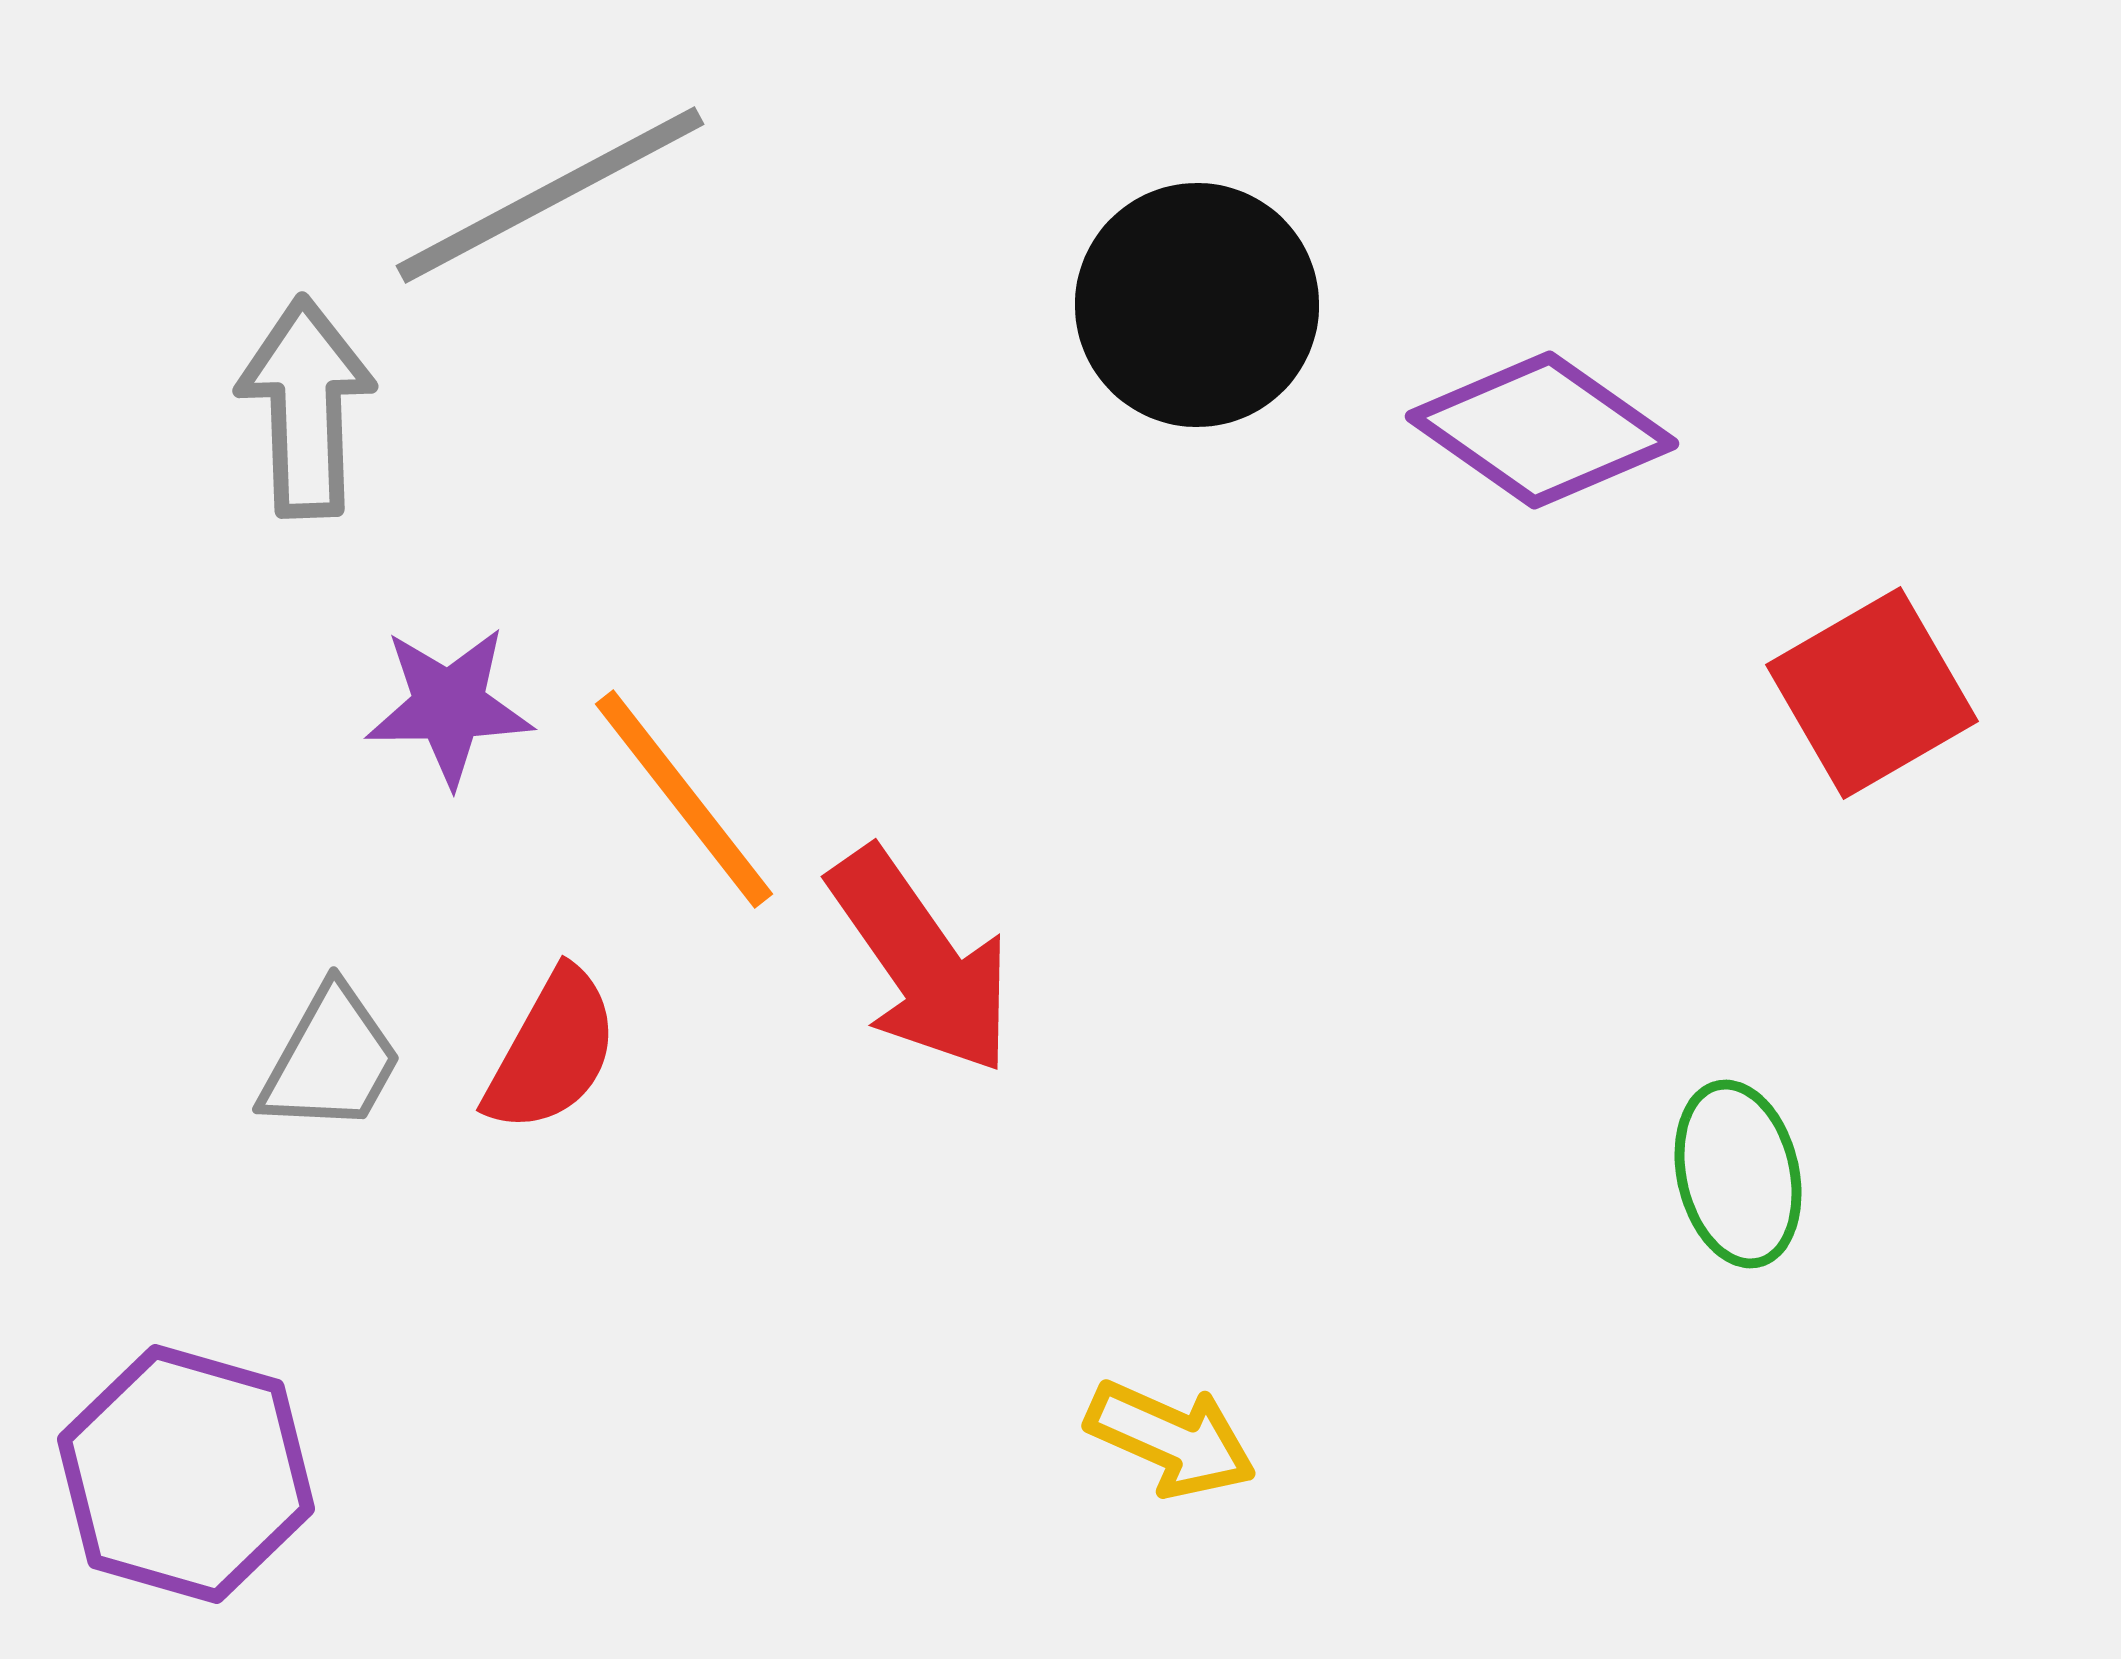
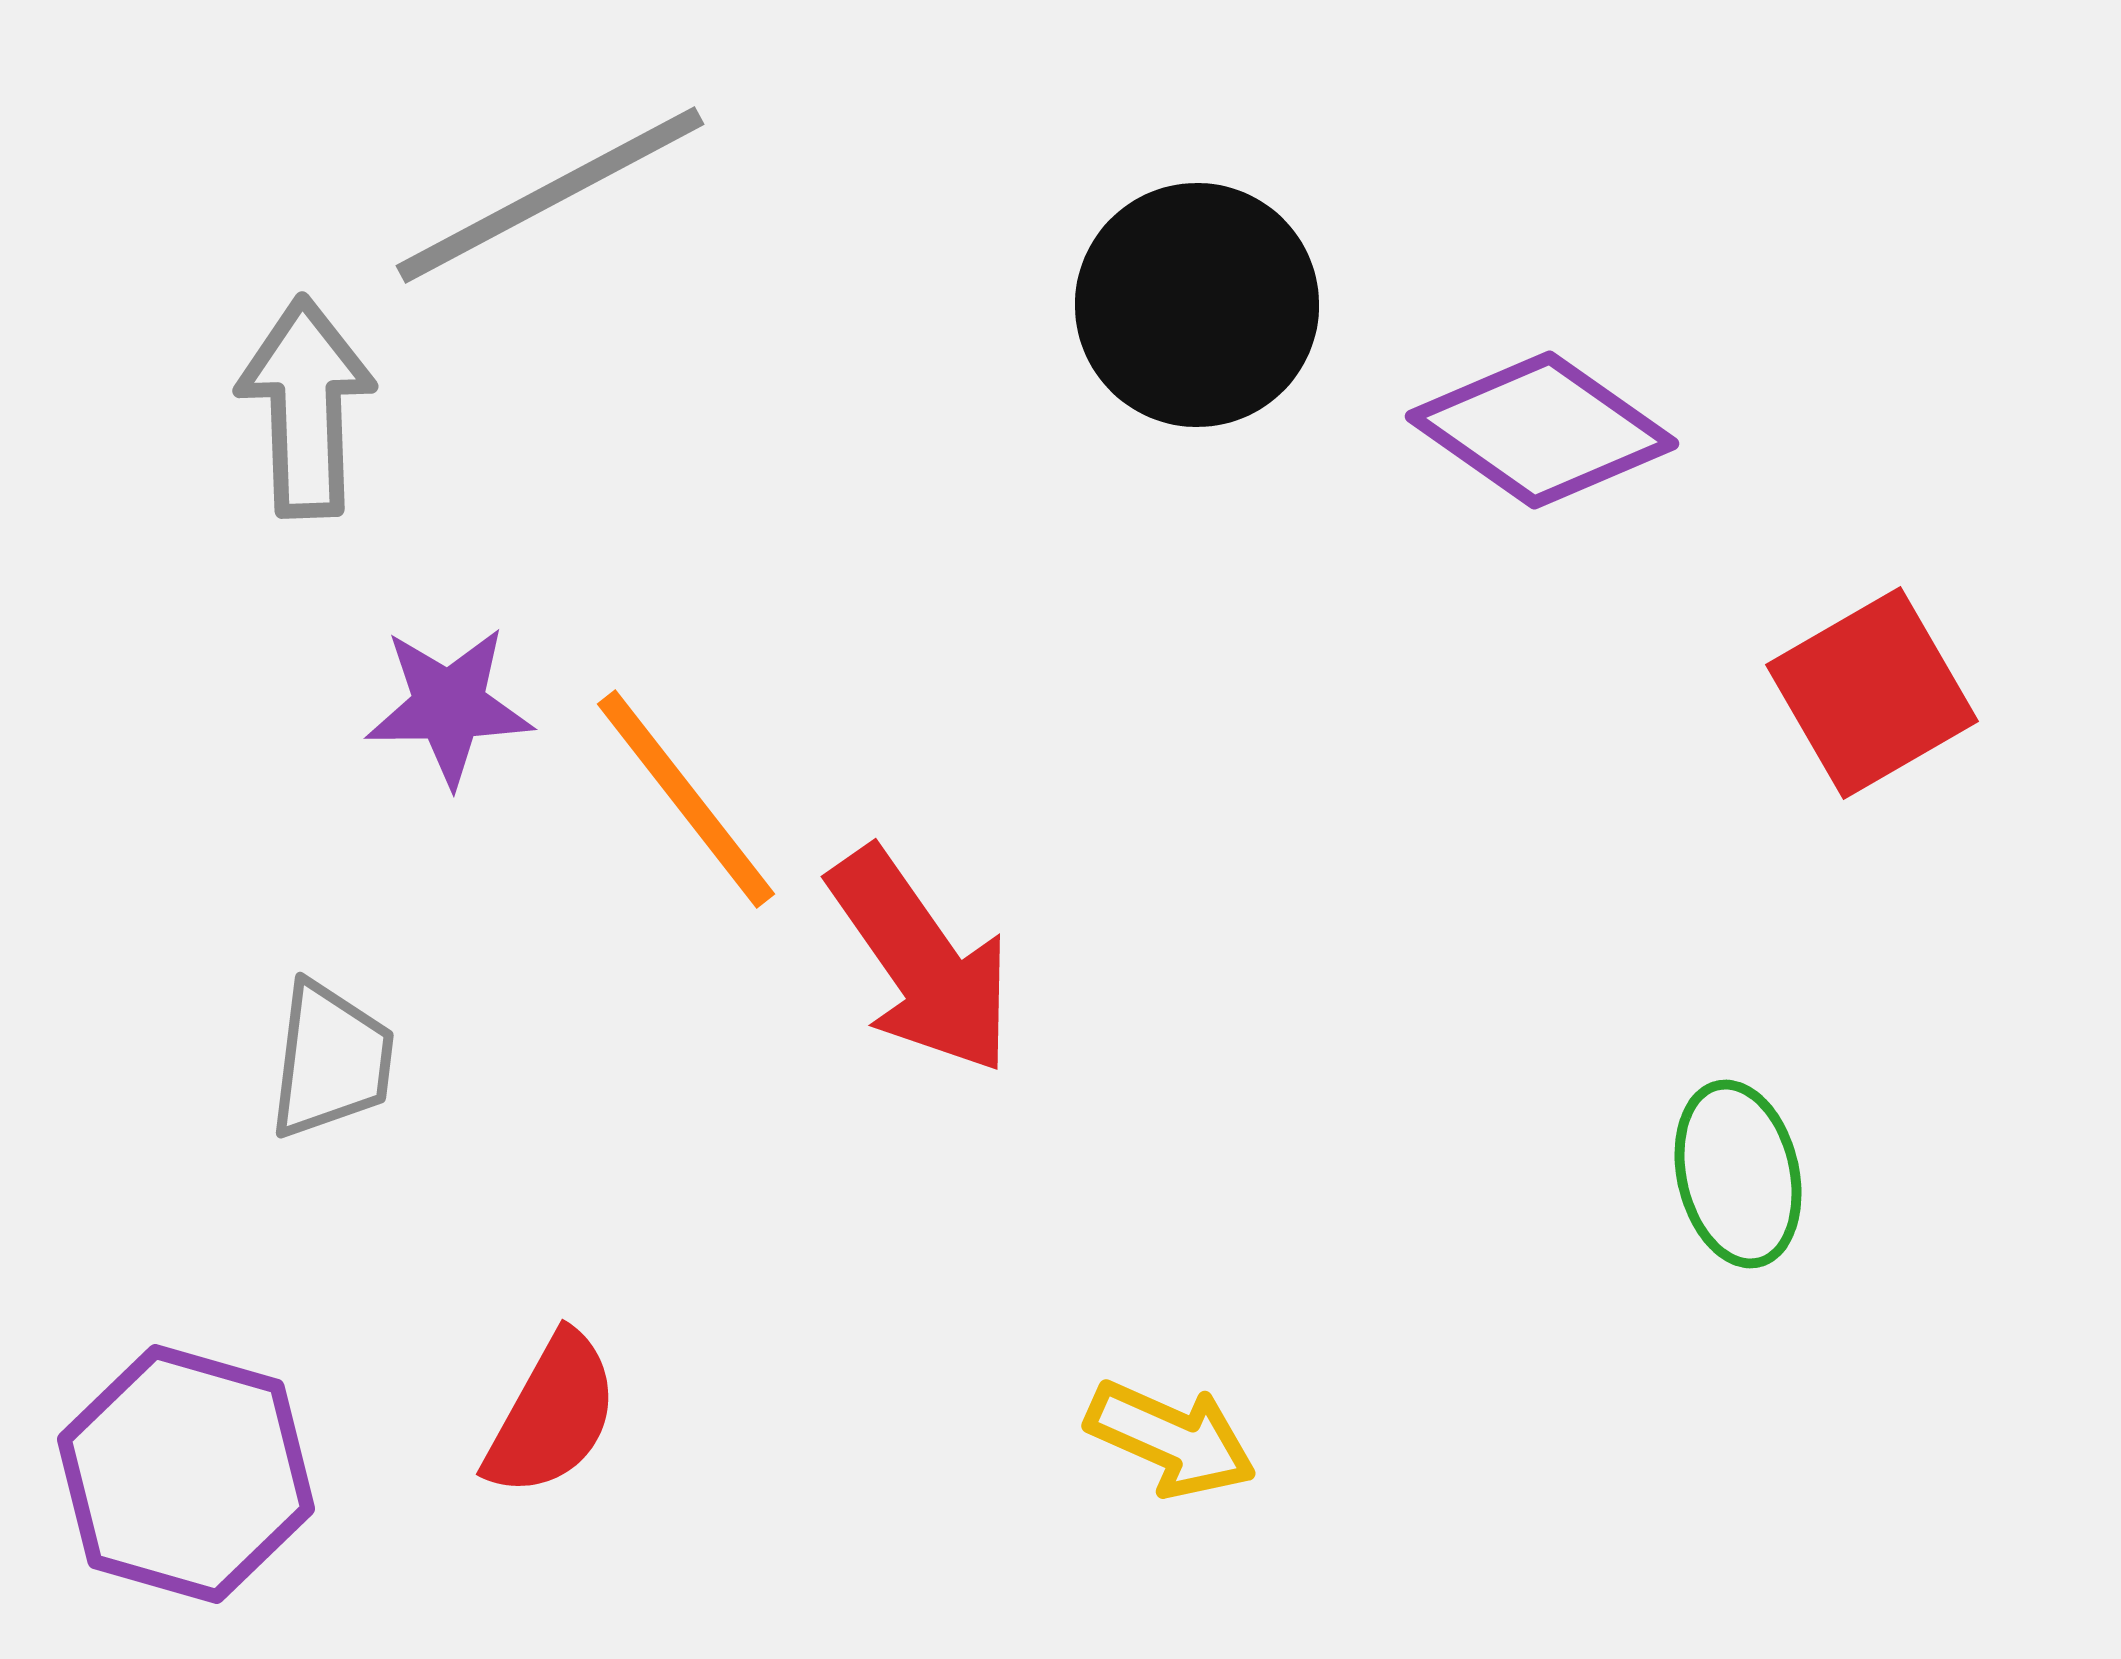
orange line: moved 2 px right
red semicircle: moved 364 px down
gray trapezoid: rotated 22 degrees counterclockwise
